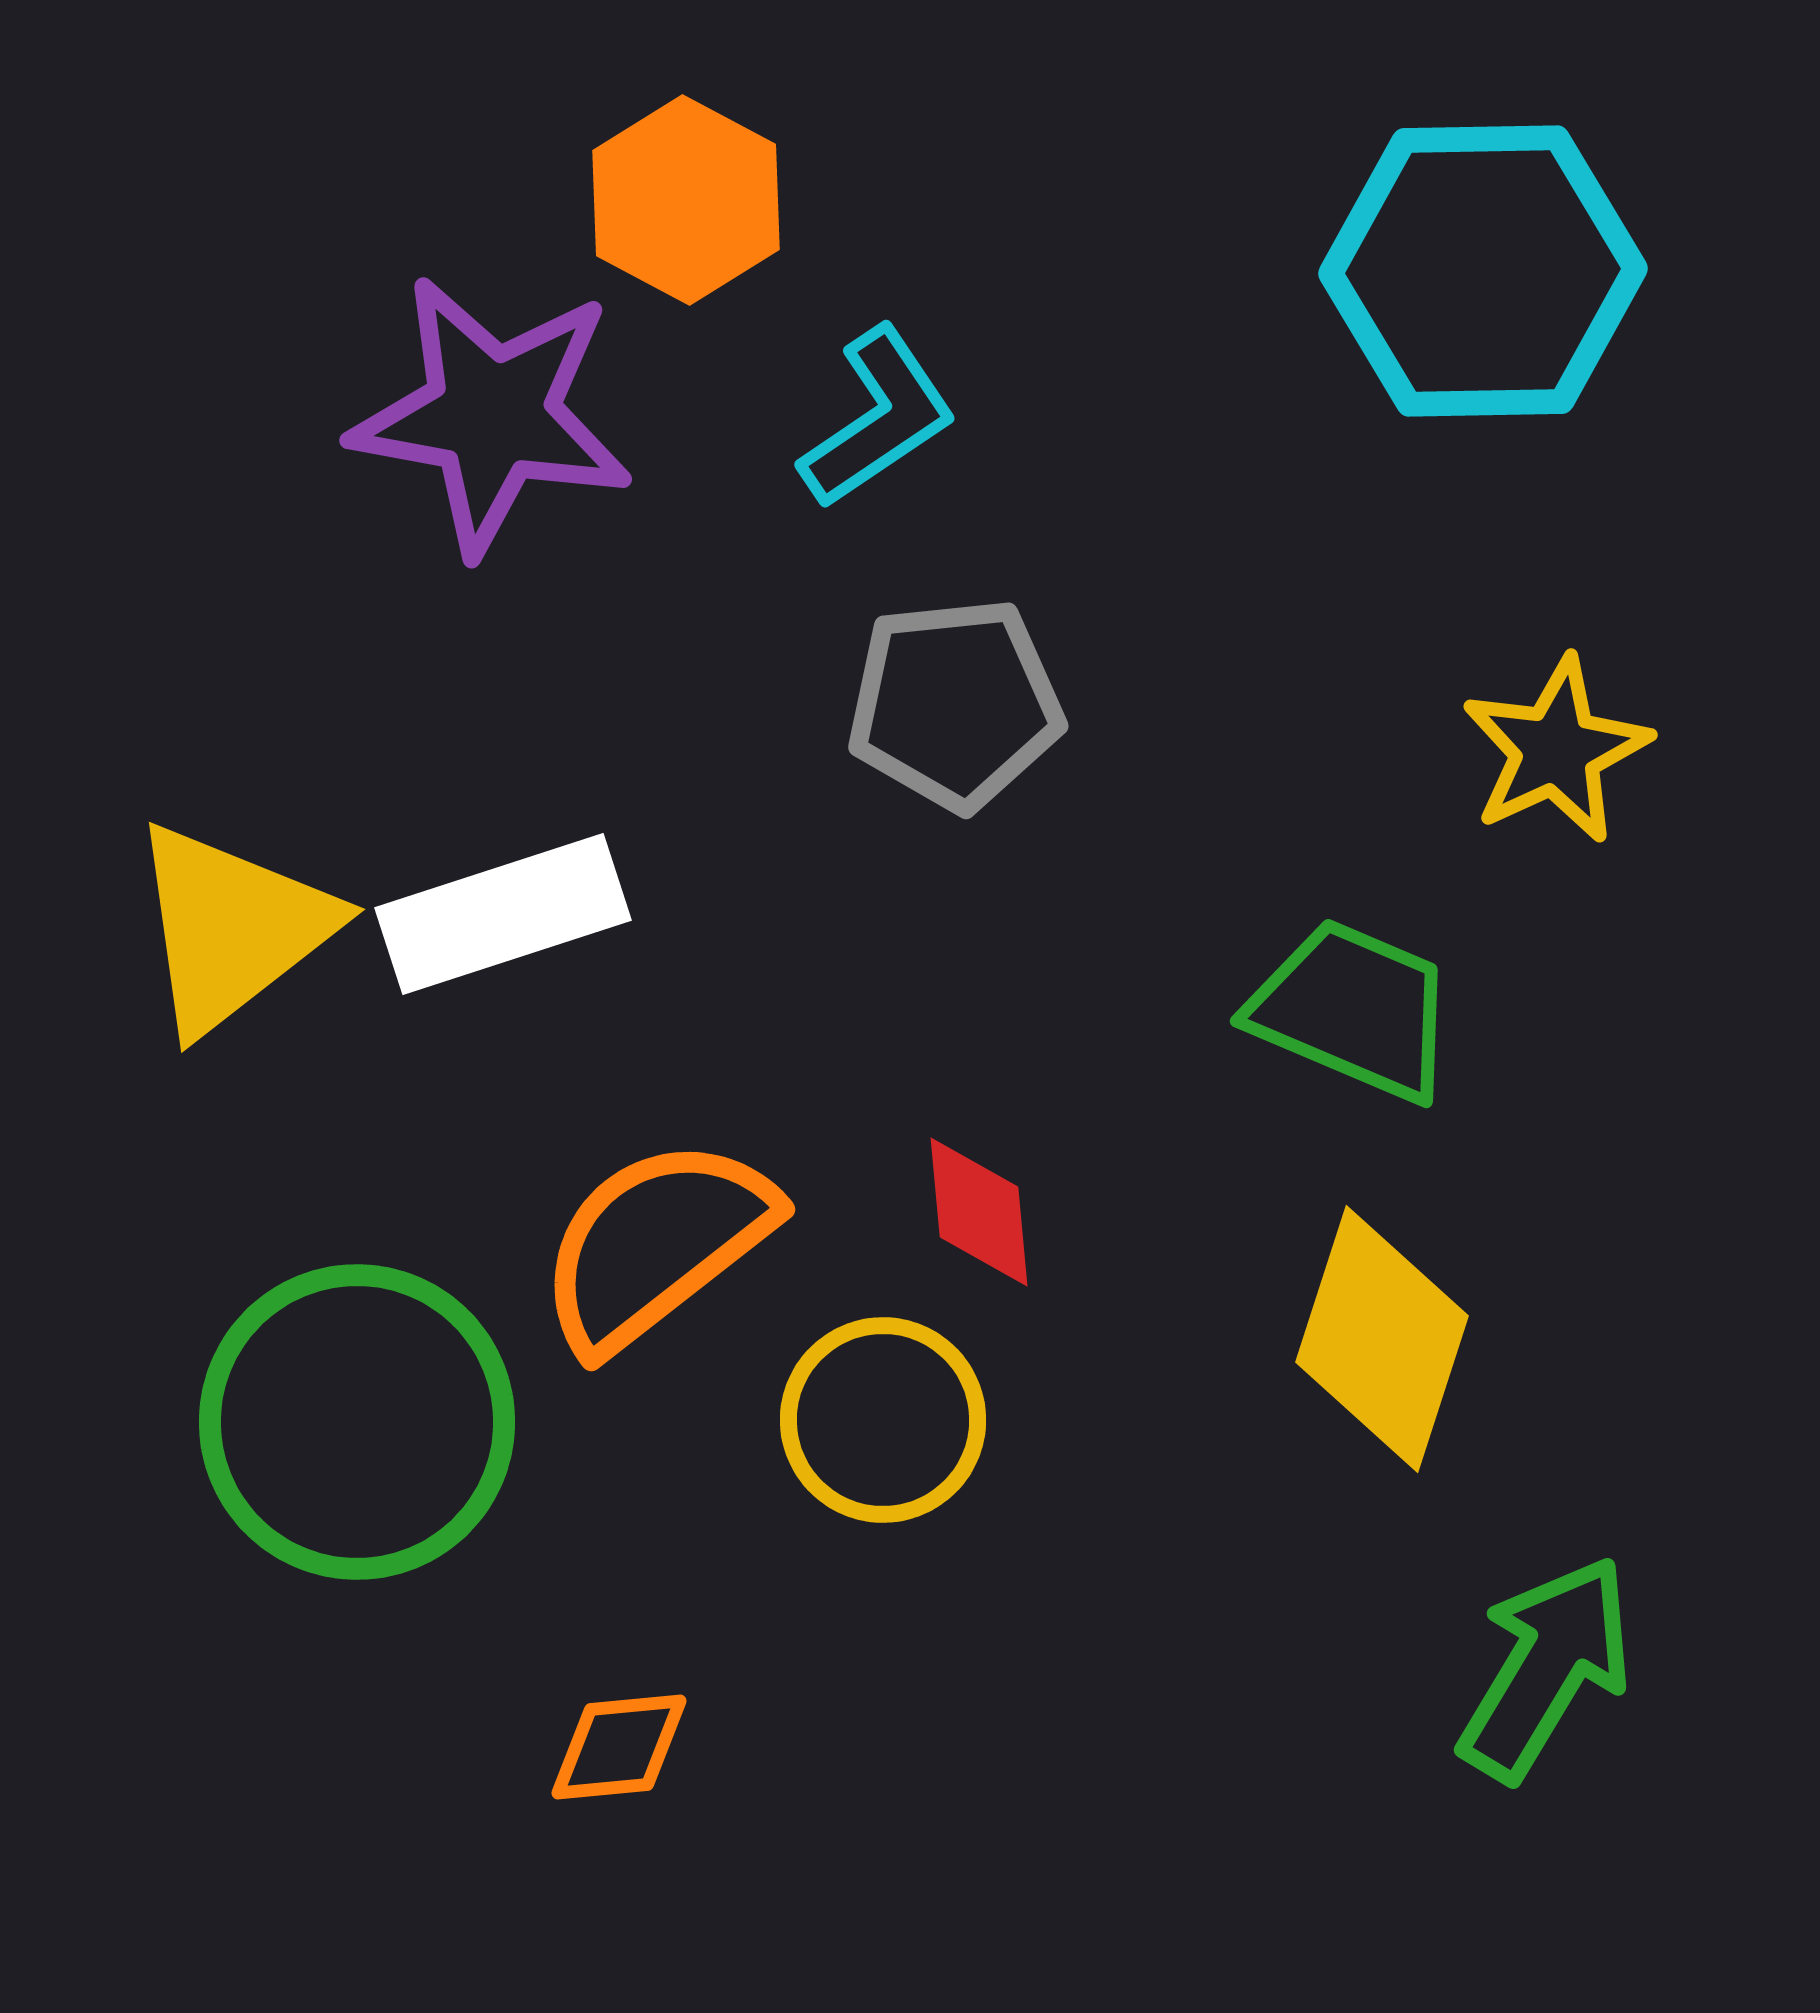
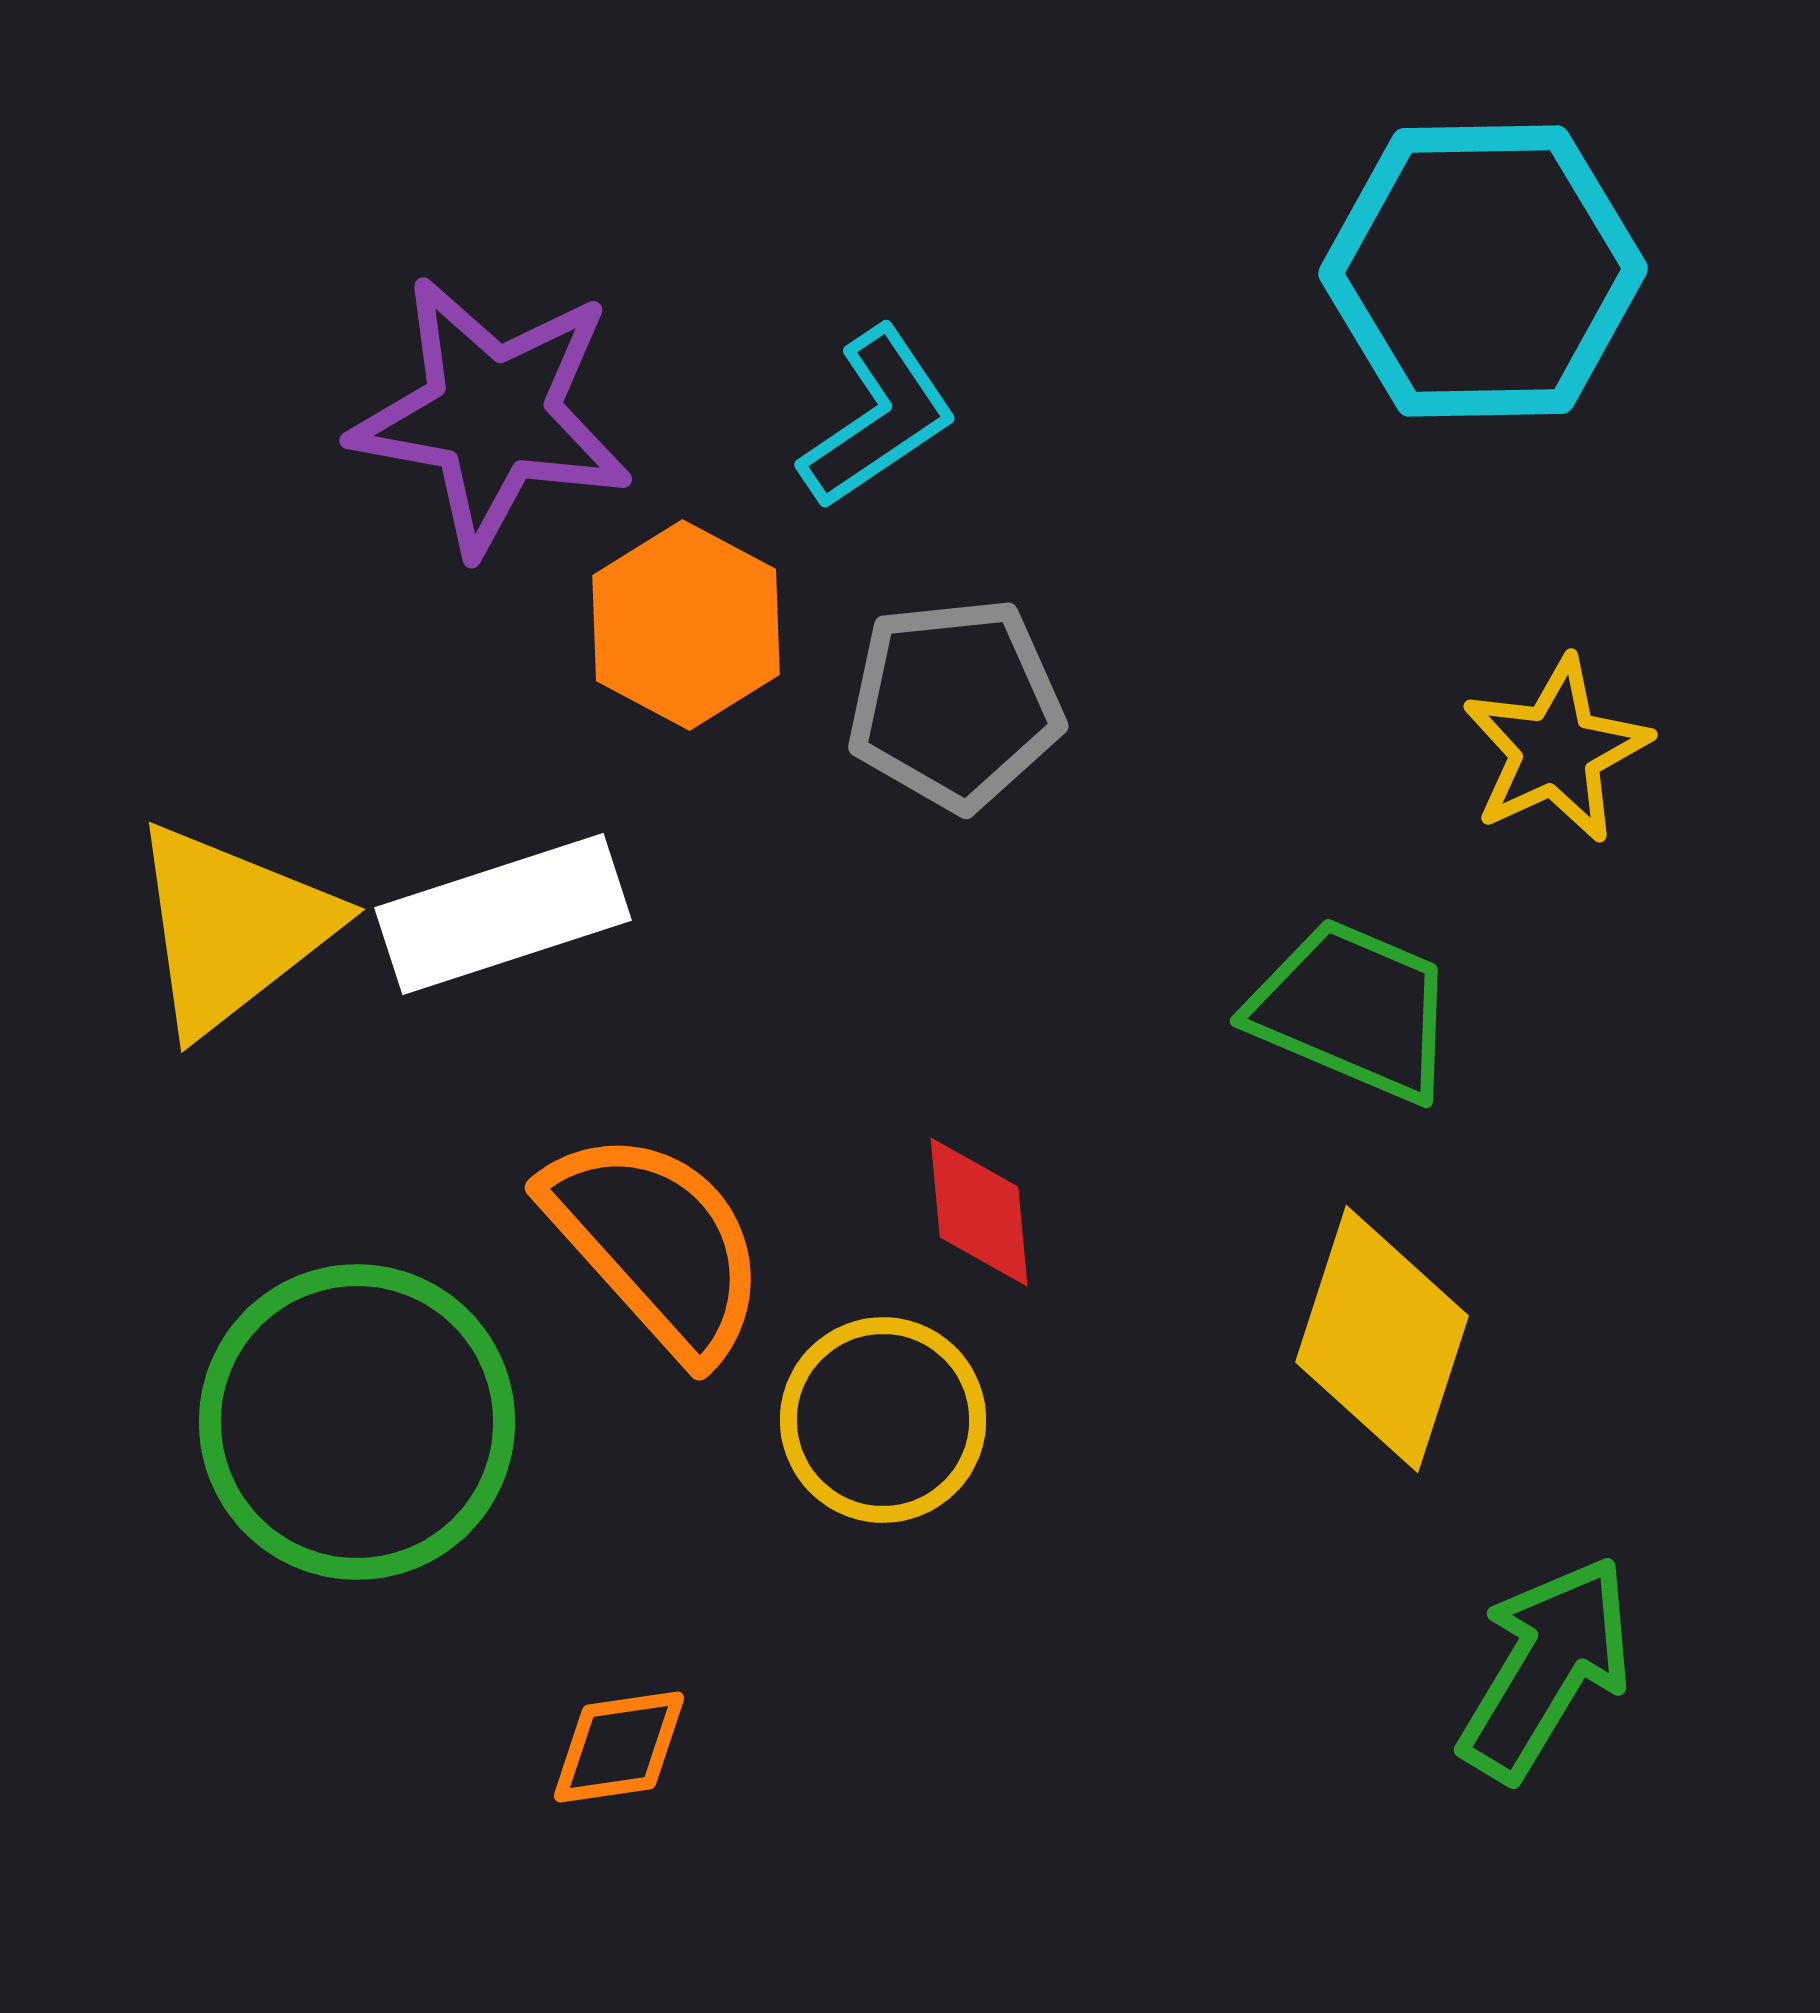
orange hexagon: moved 425 px down
orange semicircle: rotated 86 degrees clockwise
orange diamond: rotated 3 degrees counterclockwise
